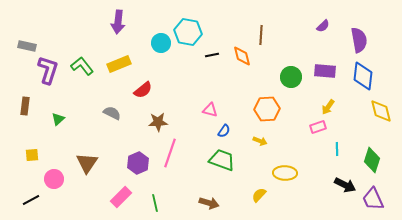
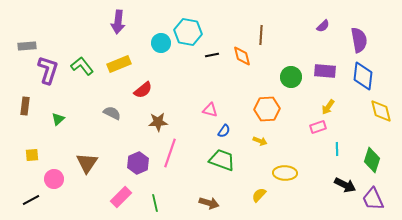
gray rectangle at (27, 46): rotated 18 degrees counterclockwise
